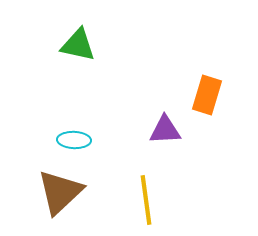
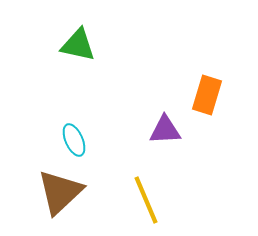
cyan ellipse: rotated 64 degrees clockwise
yellow line: rotated 15 degrees counterclockwise
